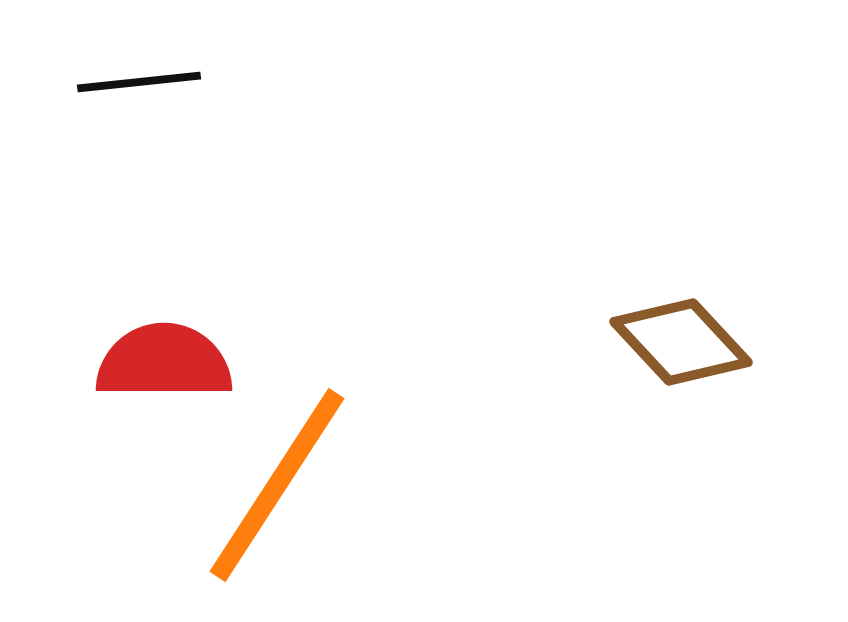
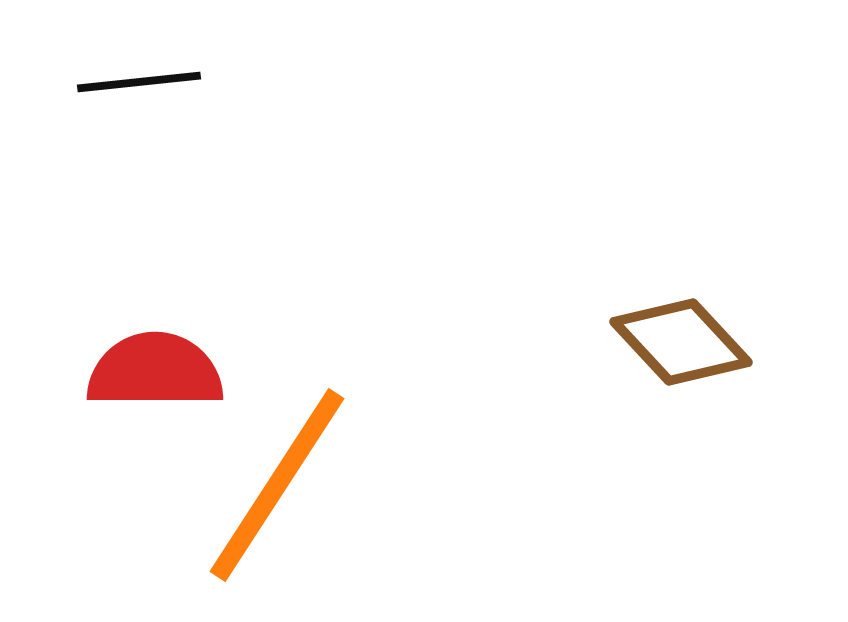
red semicircle: moved 9 px left, 9 px down
